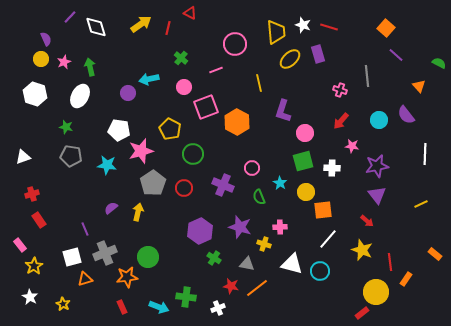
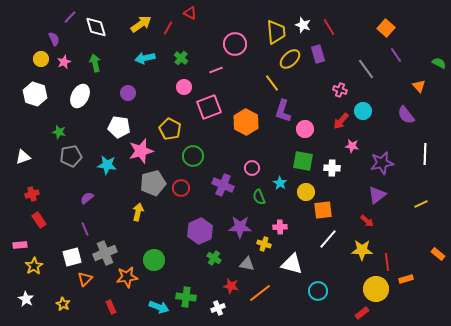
red line at (329, 27): rotated 42 degrees clockwise
red line at (168, 28): rotated 16 degrees clockwise
purple semicircle at (46, 39): moved 8 px right
purple line at (396, 55): rotated 14 degrees clockwise
green arrow at (90, 67): moved 5 px right, 4 px up
gray line at (367, 76): moved 1 px left, 7 px up; rotated 30 degrees counterclockwise
cyan arrow at (149, 79): moved 4 px left, 21 px up
yellow line at (259, 83): moved 13 px right; rotated 24 degrees counterclockwise
pink square at (206, 107): moved 3 px right
cyan circle at (379, 120): moved 16 px left, 9 px up
orange hexagon at (237, 122): moved 9 px right
green star at (66, 127): moved 7 px left, 5 px down
white pentagon at (119, 130): moved 3 px up
pink circle at (305, 133): moved 4 px up
green circle at (193, 154): moved 2 px down
gray pentagon at (71, 156): rotated 20 degrees counterclockwise
green square at (303, 161): rotated 25 degrees clockwise
purple star at (377, 166): moved 5 px right, 3 px up
gray pentagon at (153, 183): rotated 20 degrees clockwise
red circle at (184, 188): moved 3 px left
purple triangle at (377, 195): rotated 30 degrees clockwise
purple semicircle at (111, 208): moved 24 px left, 10 px up
purple star at (240, 227): rotated 15 degrees counterclockwise
pink rectangle at (20, 245): rotated 56 degrees counterclockwise
yellow star at (362, 250): rotated 20 degrees counterclockwise
orange rectangle at (435, 254): moved 3 px right
green circle at (148, 257): moved 6 px right, 3 px down
red line at (390, 262): moved 3 px left
cyan circle at (320, 271): moved 2 px left, 20 px down
orange triangle at (85, 279): rotated 28 degrees counterclockwise
orange rectangle at (406, 279): rotated 40 degrees clockwise
orange line at (257, 288): moved 3 px right, 5 px down
yellow circle at (376, 292): moved 3 px up
white star at (30, 297): moved 4 px left, 2 px down
red rectangle at (122, 307): moved 11 px left
